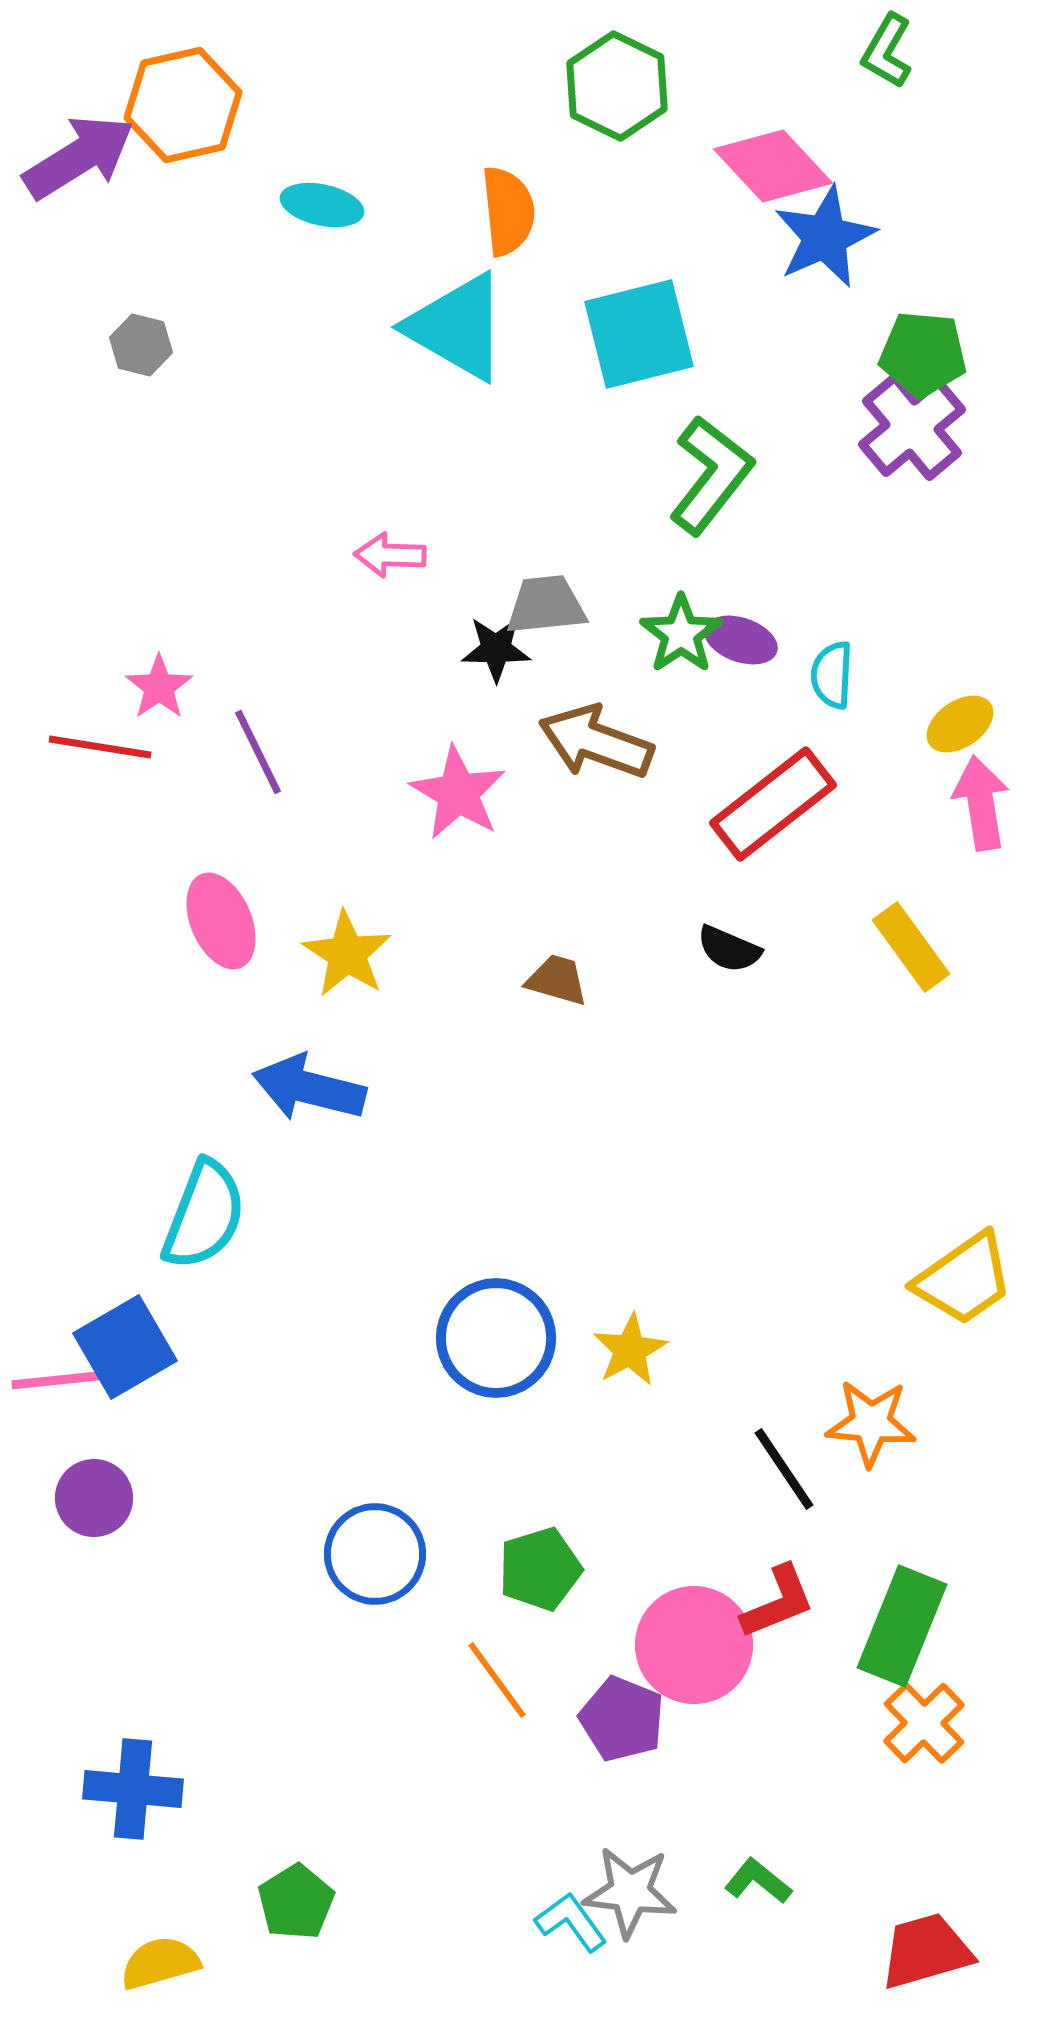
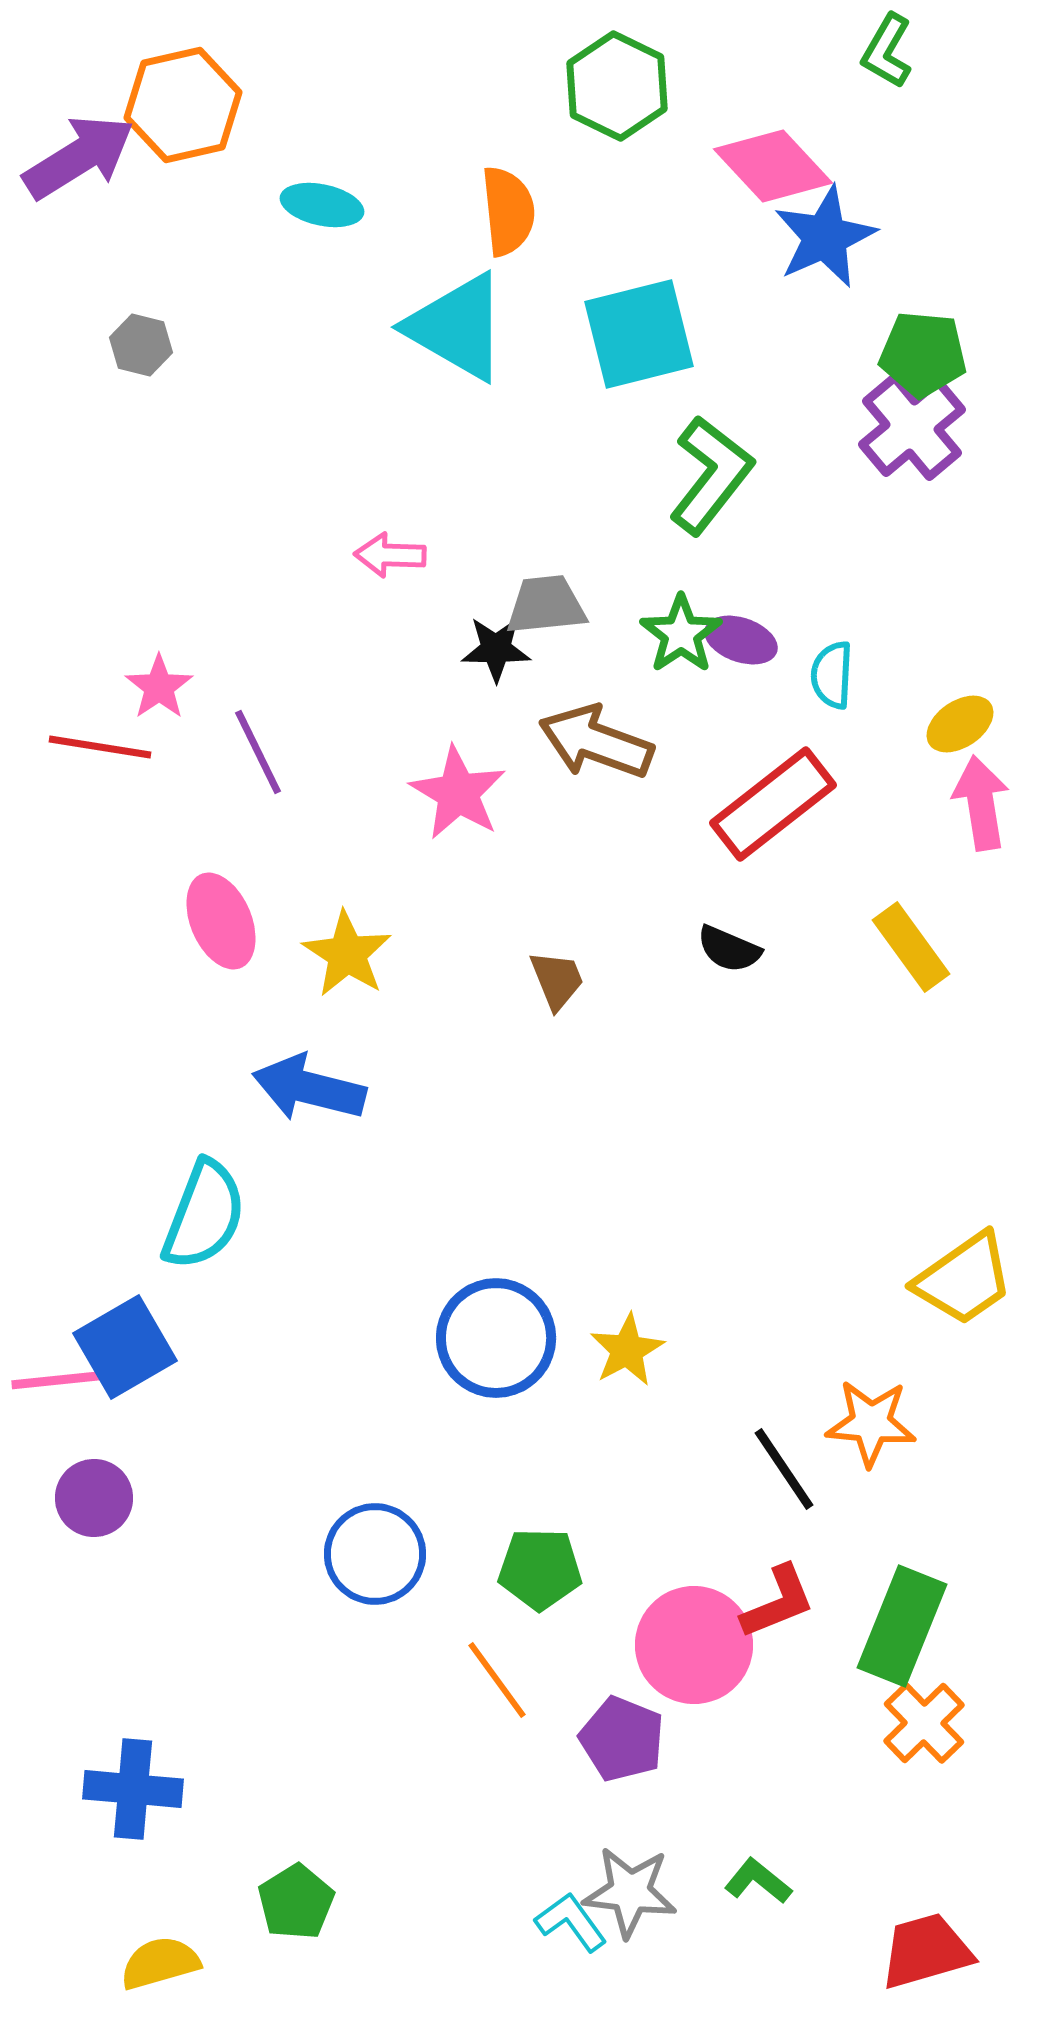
brown trapezoid at (557, 980): rotated 52 degrees clockwise
yellow star at (630, 1350): moved 3 px left
green pentagon at (540, 1569): rotated 18 degrees clockwise
purple pentagon at (622, 1719): moved 20 px down
